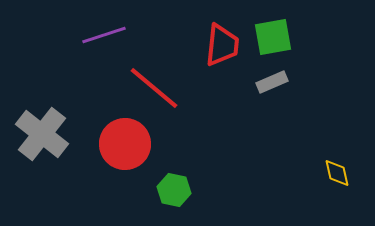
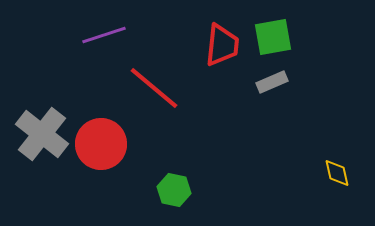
red circle: moved 24 px left
